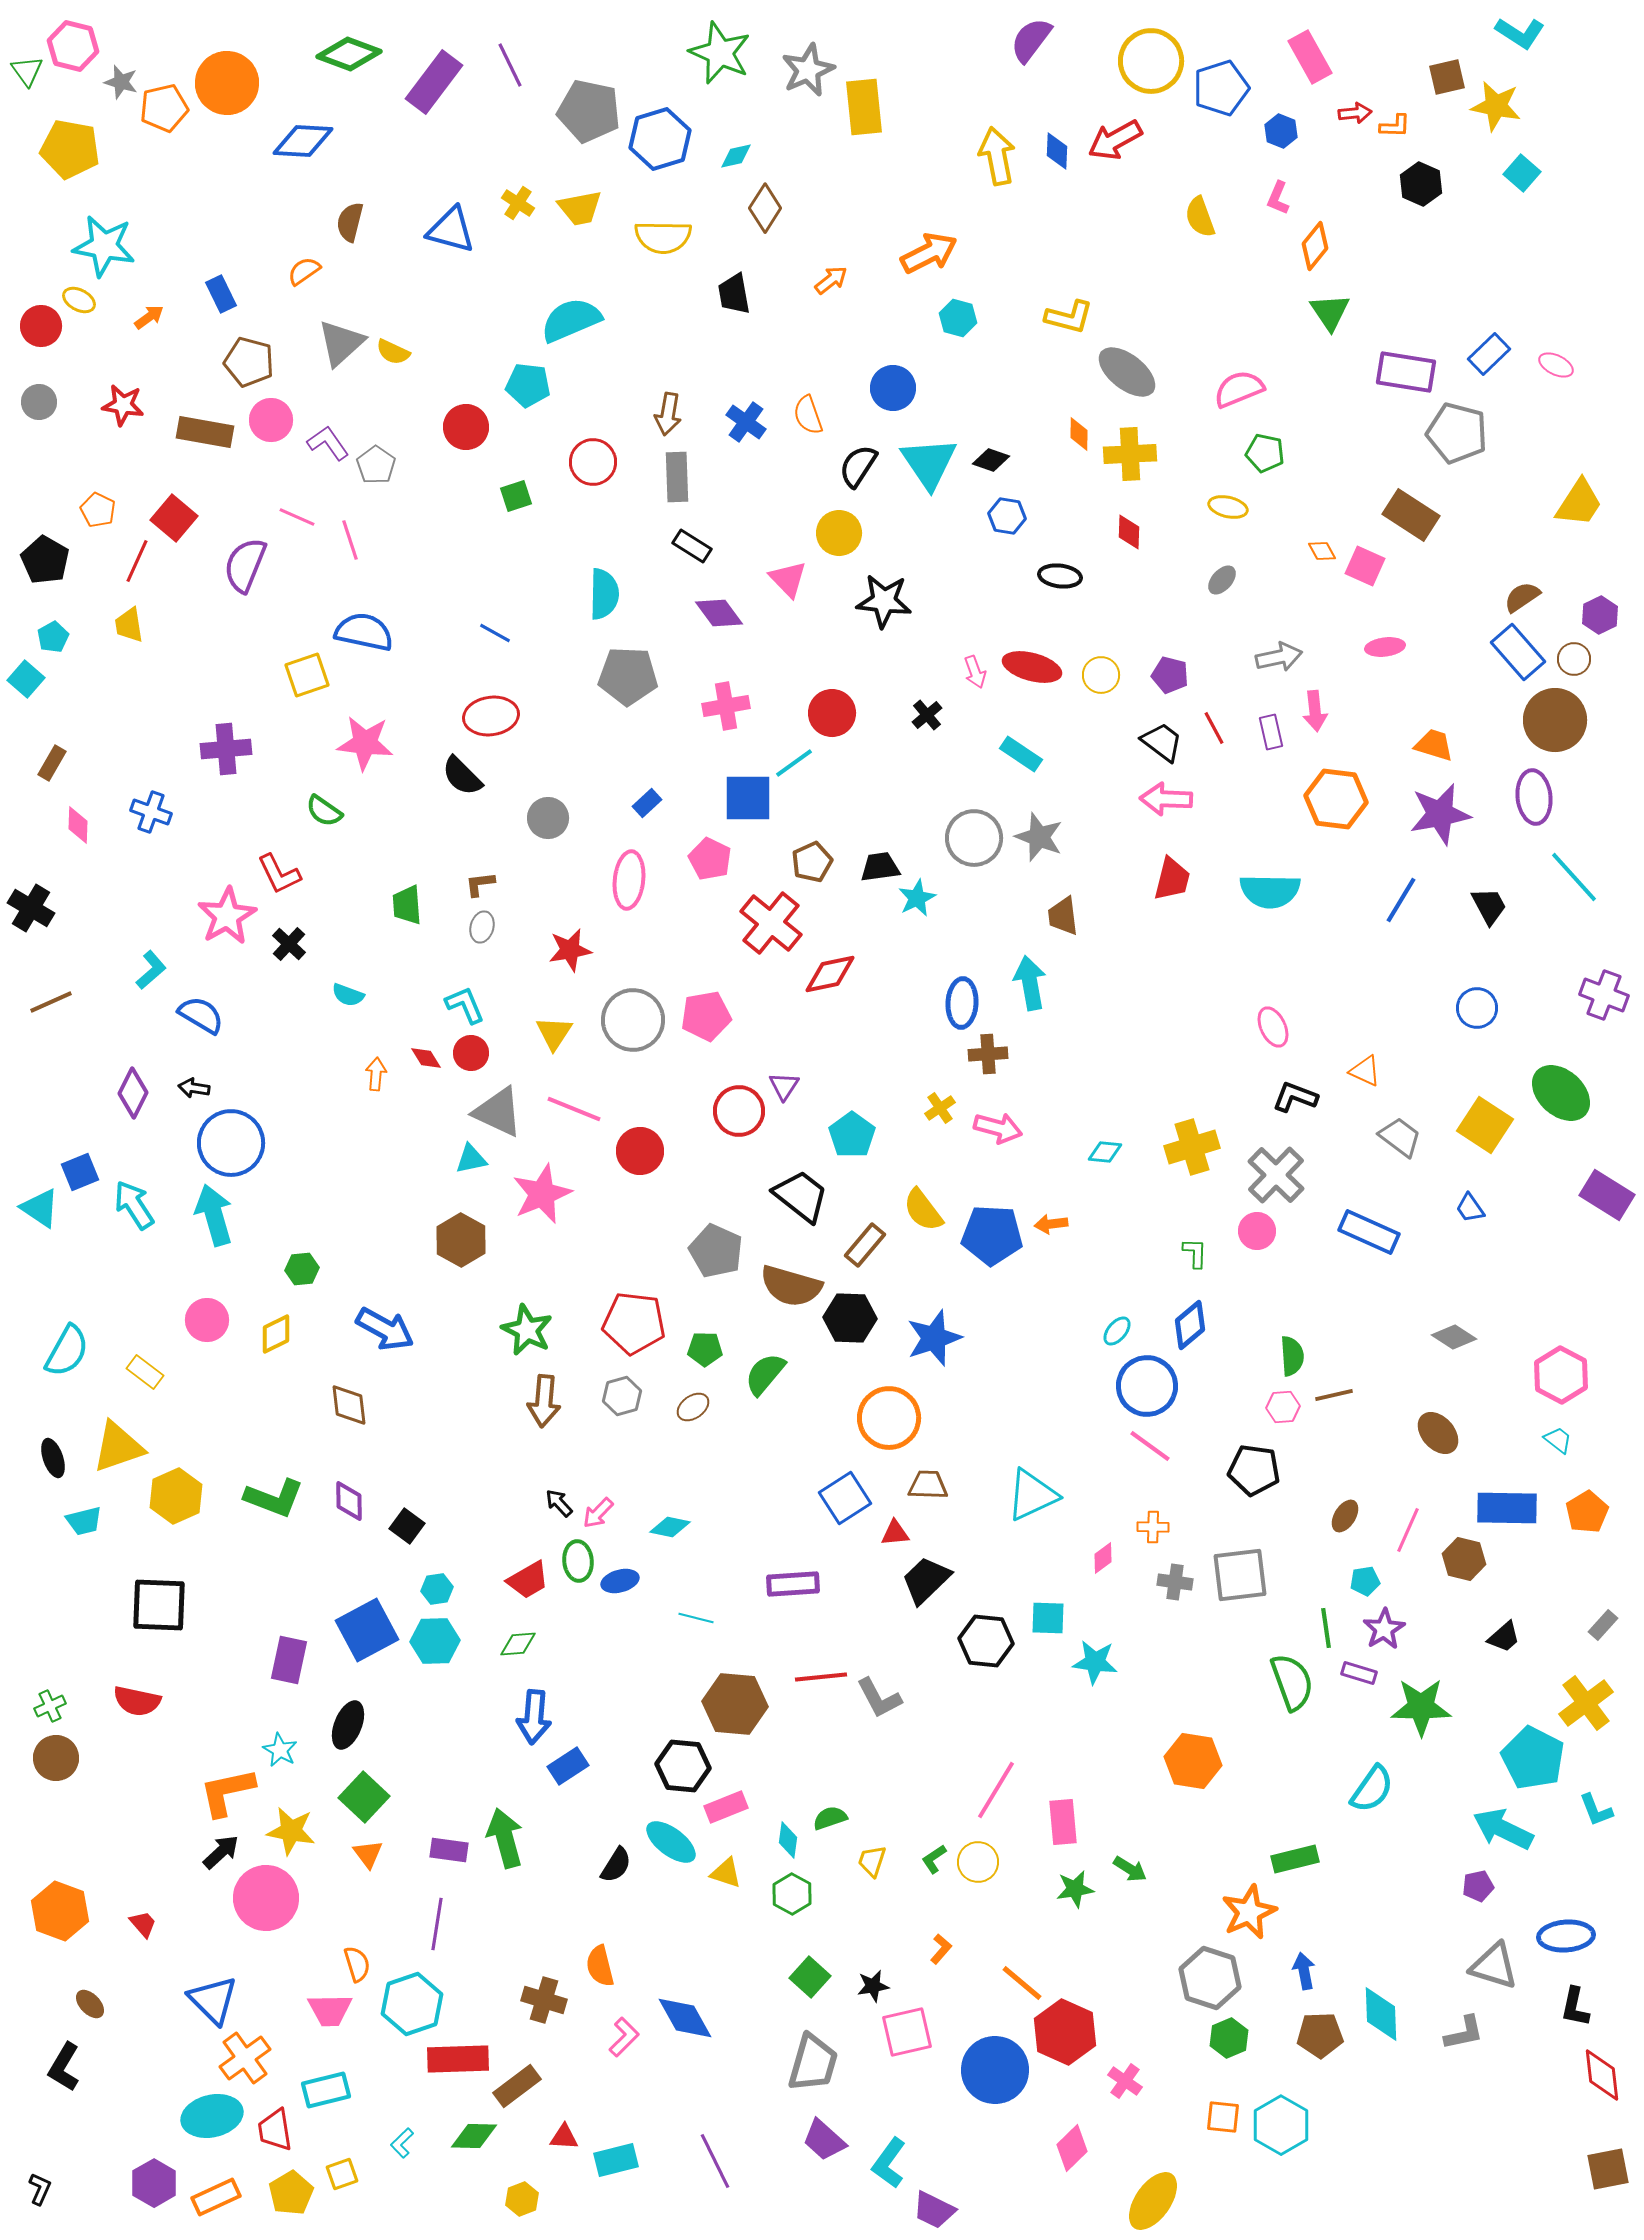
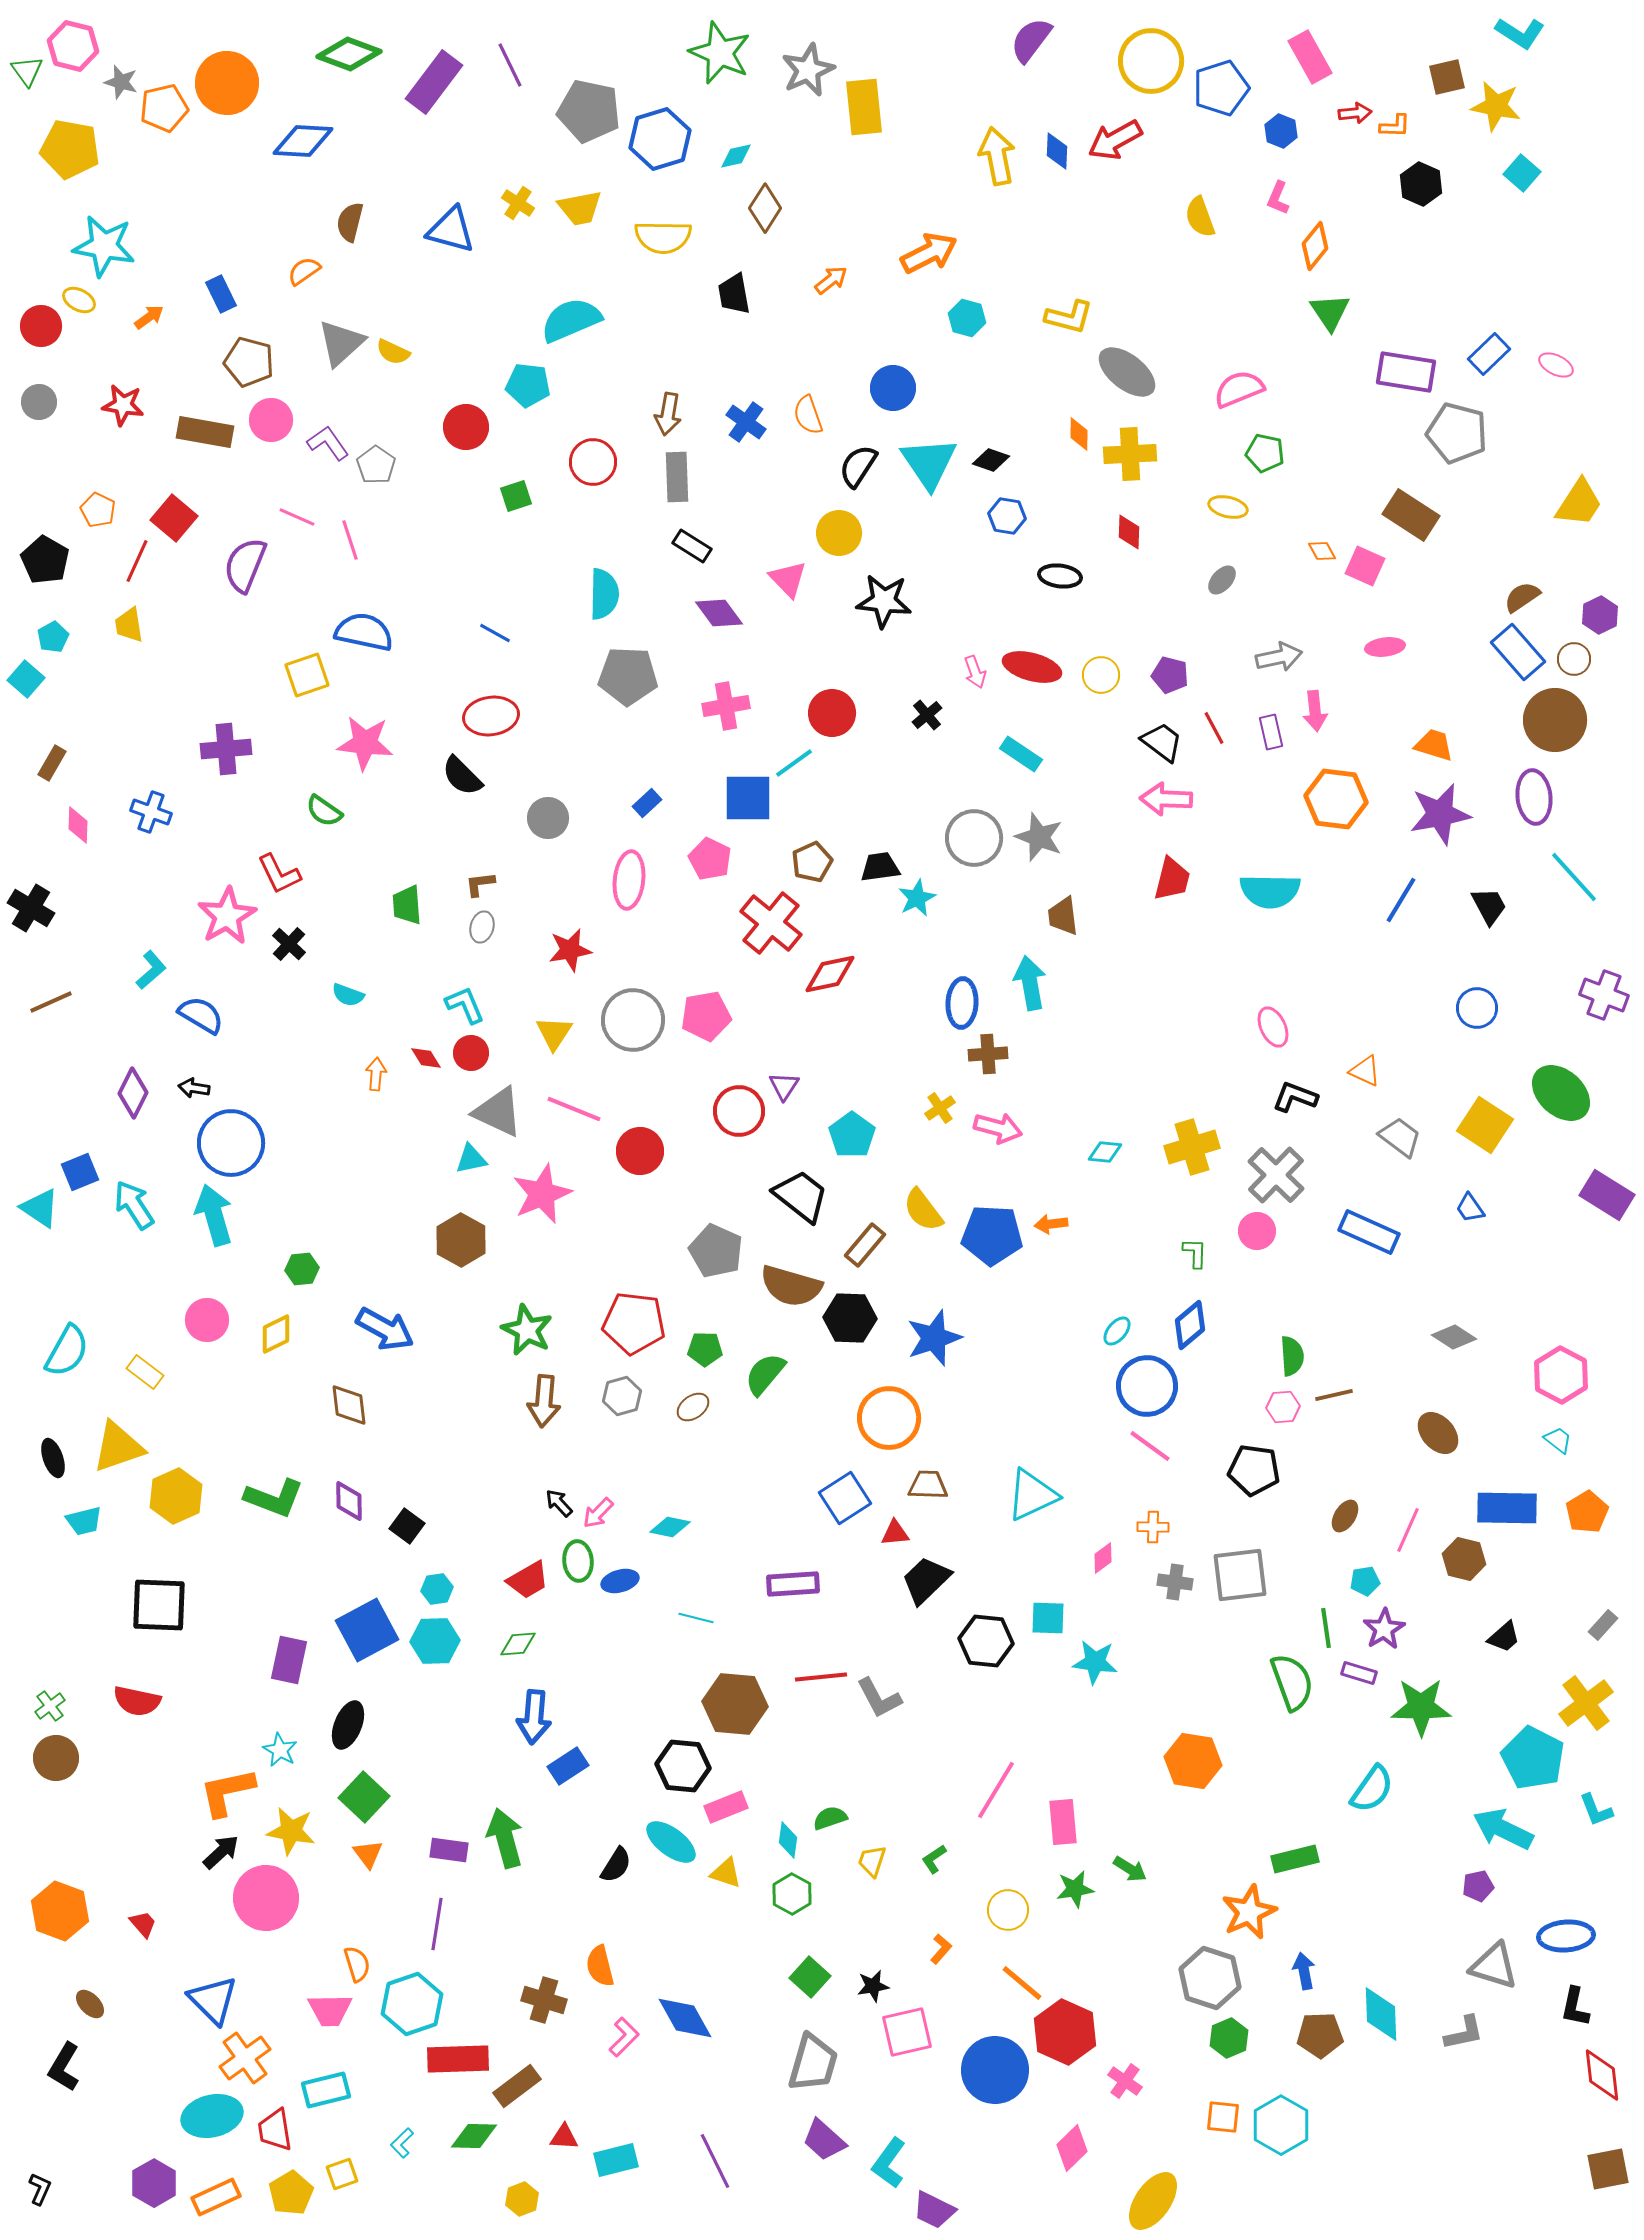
cyan hexagon at (958, 318): moved 9 px right
green cross at (50, 1706): rotated 12 degrees counterclockwise
yellow circle at (978, 1862): moved 30 px right, 48 px down
